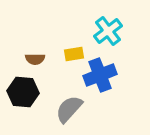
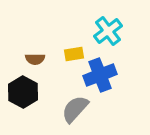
black hexagon: rotated 24 degrees clockwise
gray semicircle: moved 6 px right
